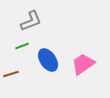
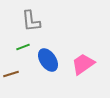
gray L-shape: rotated 105 degrees clockwise
green line: moved 1 px right, 1 px down
